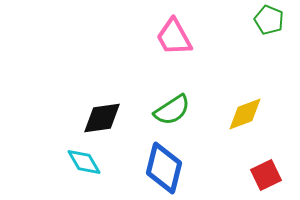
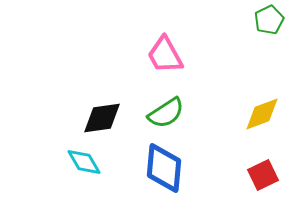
green pentagon: rotated 24 degrees clockwise
pink trapezoid: moved 9 px left, 18 px down
green semicircle: moved 6 px left, 3 px down
yellow diamond: moved 17 px right
blue diamond: rotated 9 degrees counterclockwise
red square: moved 3 px left
